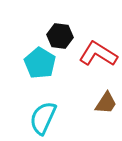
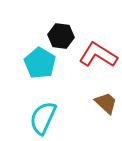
black hexagon: moved 1 px right
red L-shape: moved 1 px down
brown trapezoid: rotated 80 degrees counterclockwise
